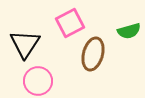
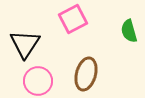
pink square: moved 3 px right, 4 px up
green semicircle: rotated 90 degrees clockwise
brown ellipse: moved 7 px left, 20 px down
